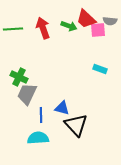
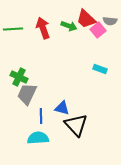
pink square: rotated 35 degrees counterclockwise
blue line: moved 1 px down
